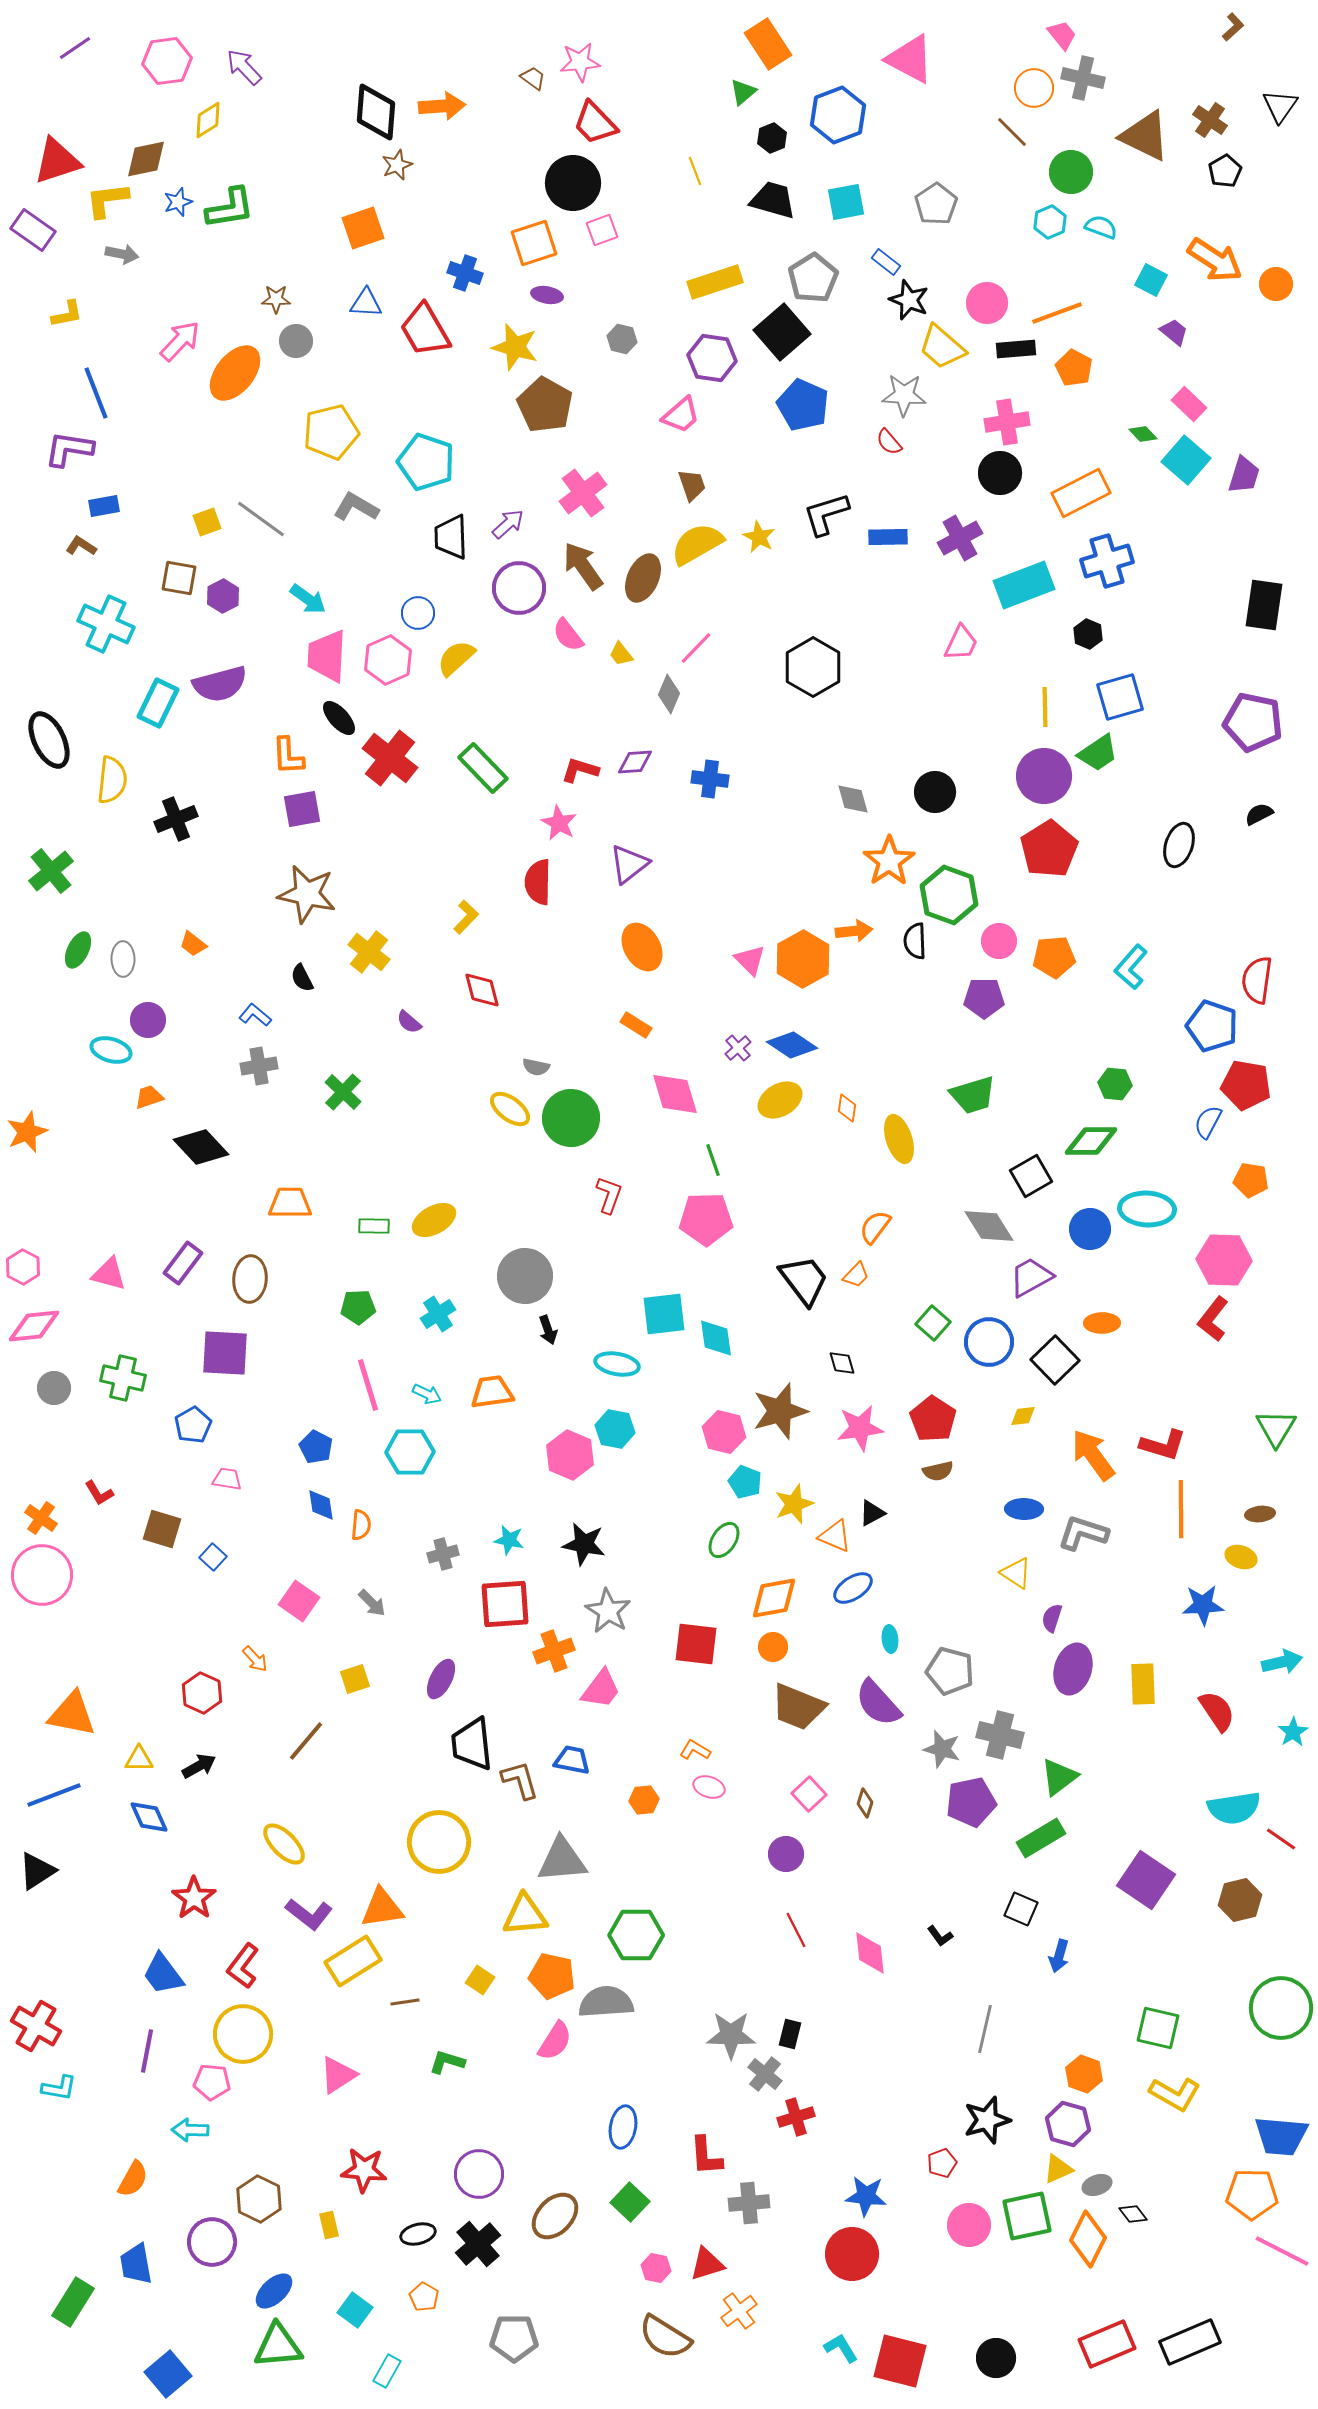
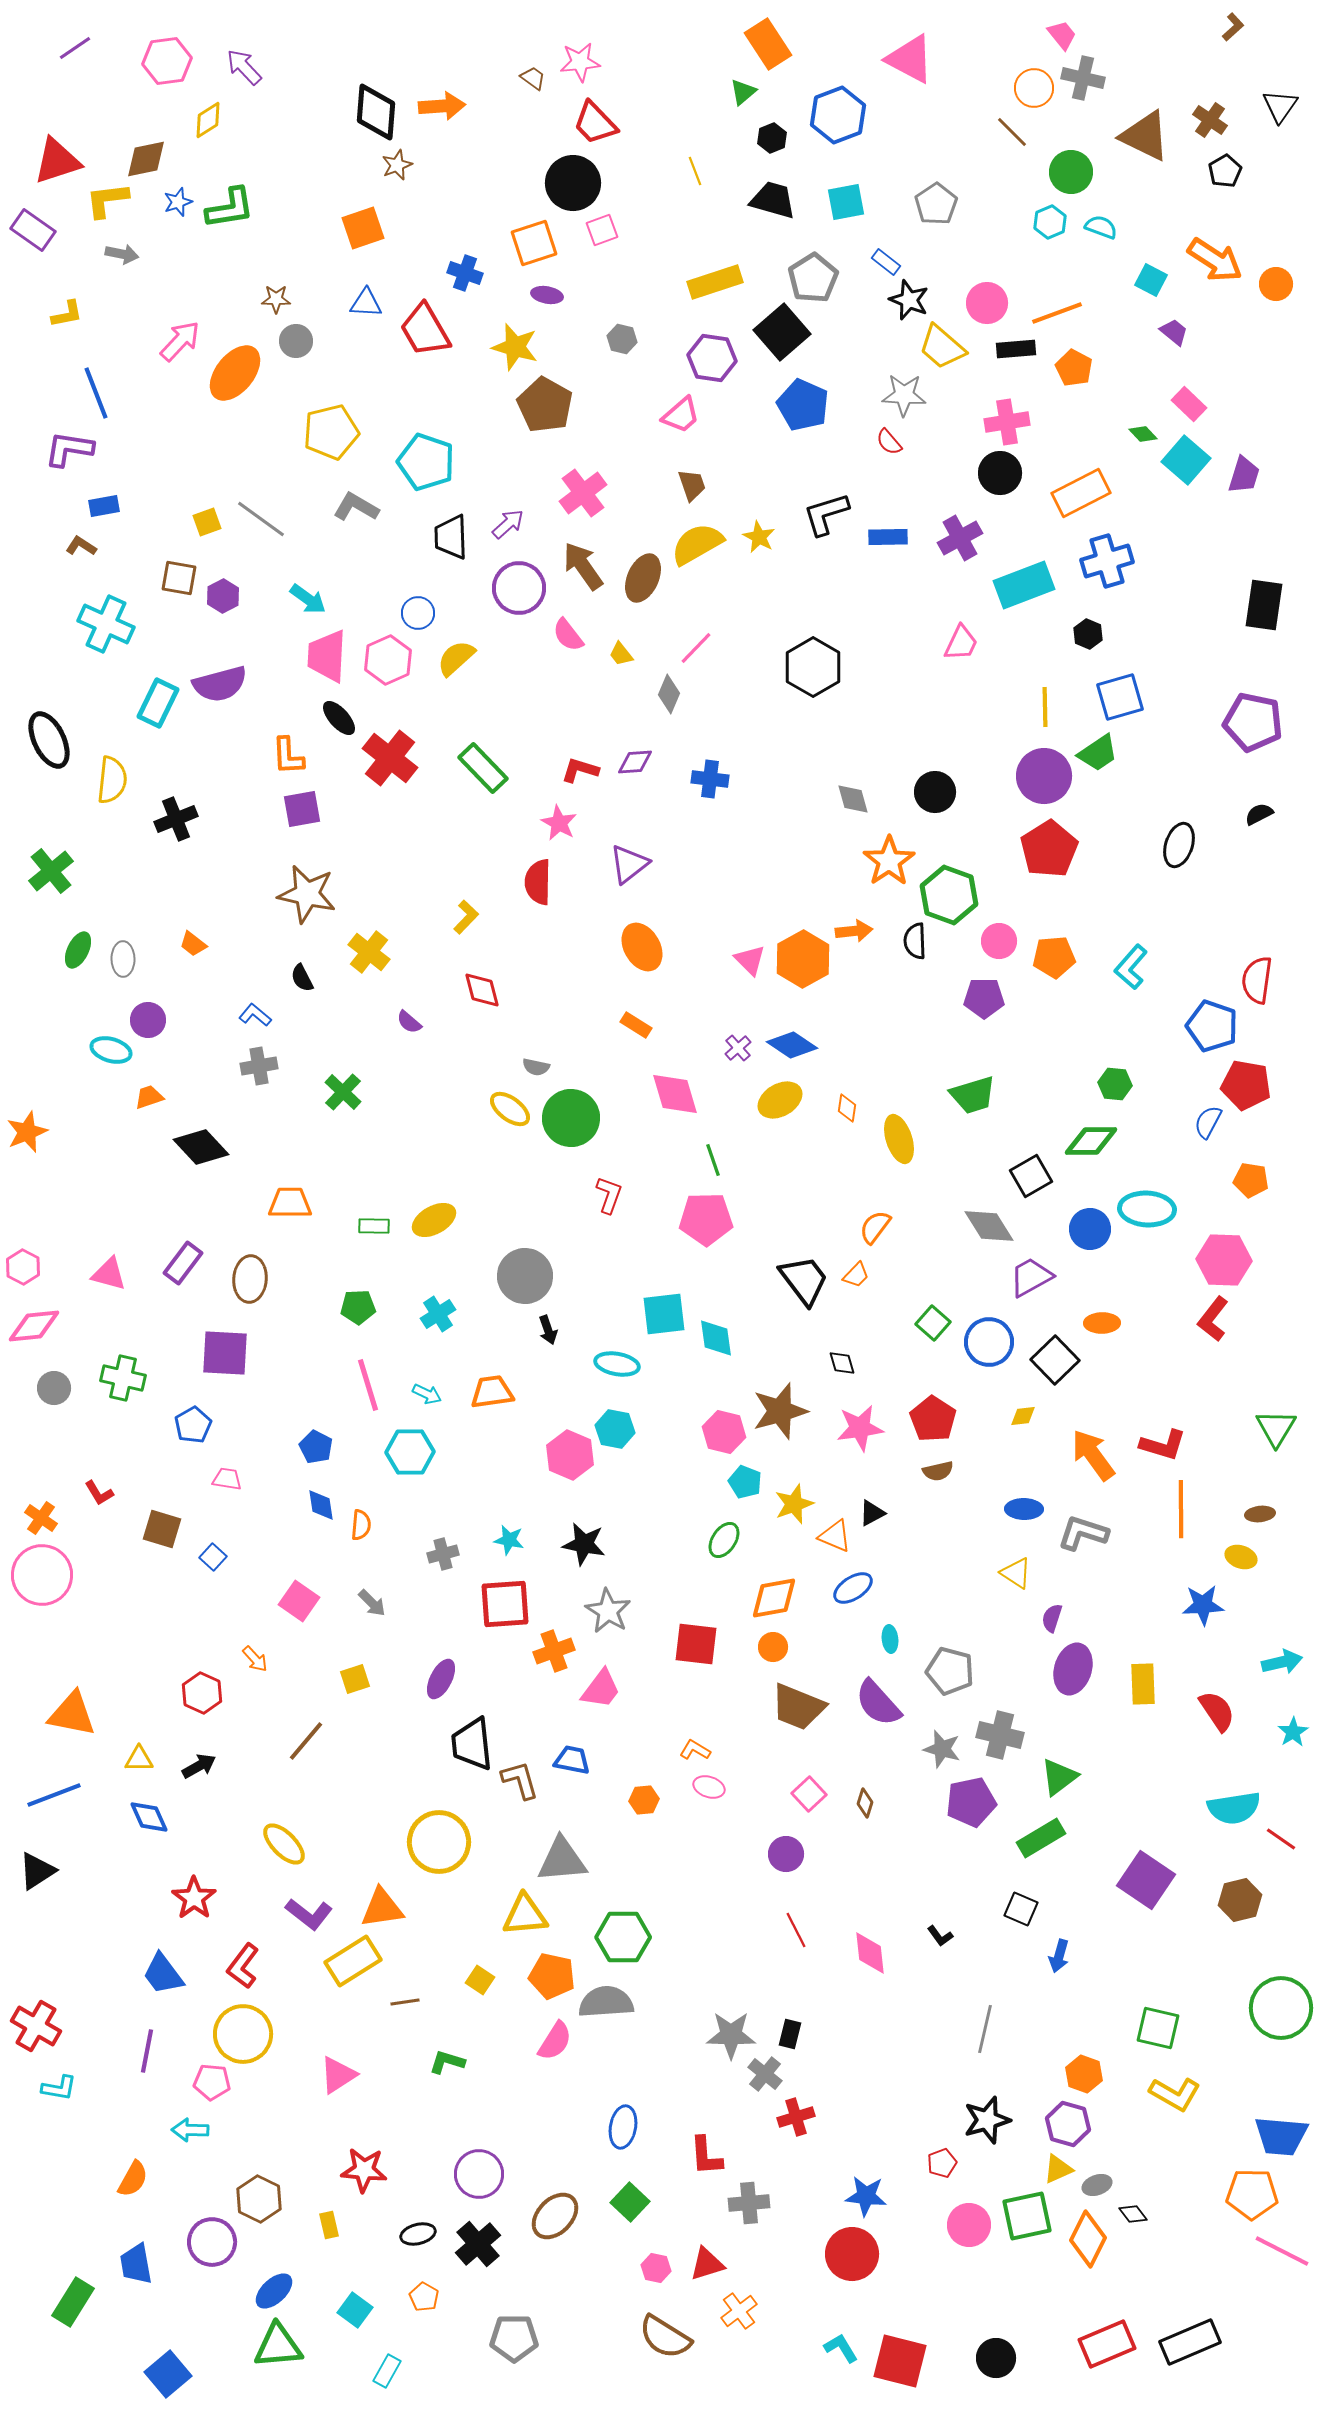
green hexagon at (636, 1935): moved 13 px left, 2 px down
